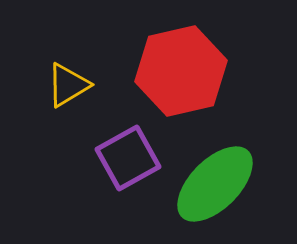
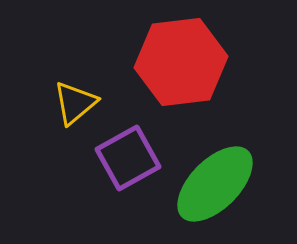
red hexagon: moved 9 px up; rotated 6 degrees clockwise
yellow triangle: moved 7 px right, 18 px down; rotated 9 degrees counterclockwise
